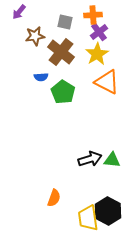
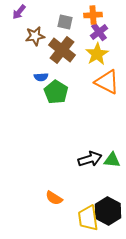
brown cross: moved 1 px right, 2 px up
green pentagon: moved 7 px left
orange semicircle: rotated 102 degrees clockwise
